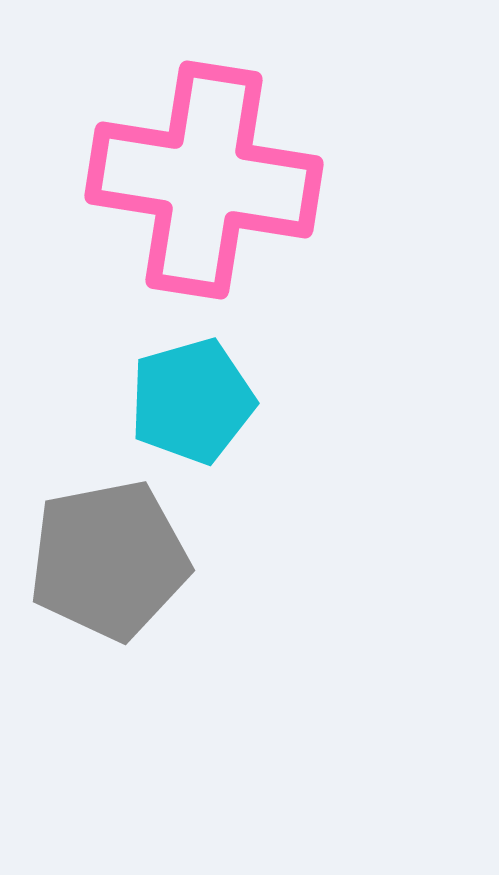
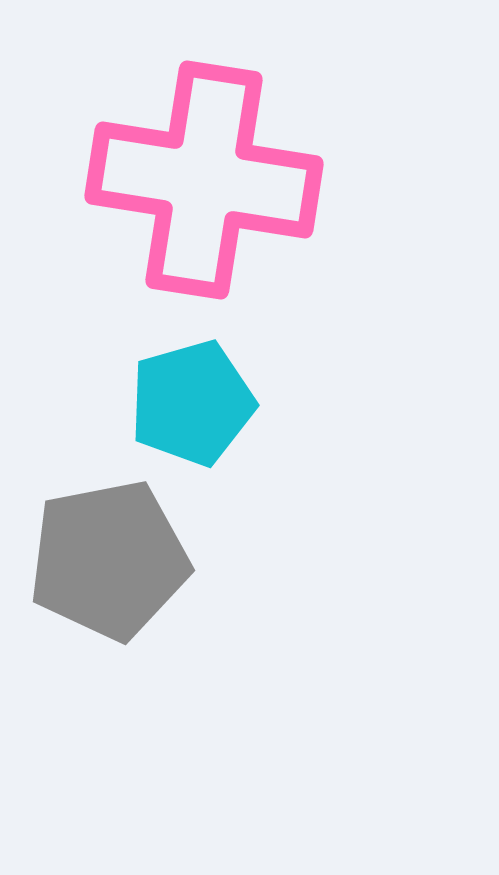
cyan pentagon: moved 2 px down
